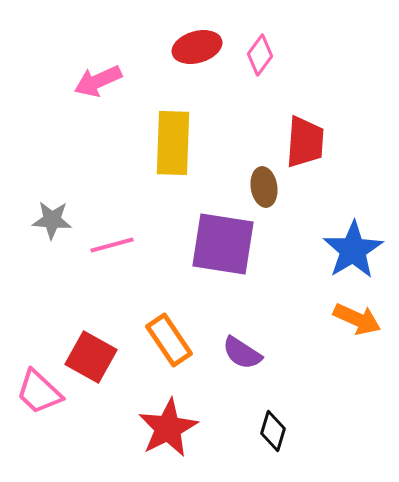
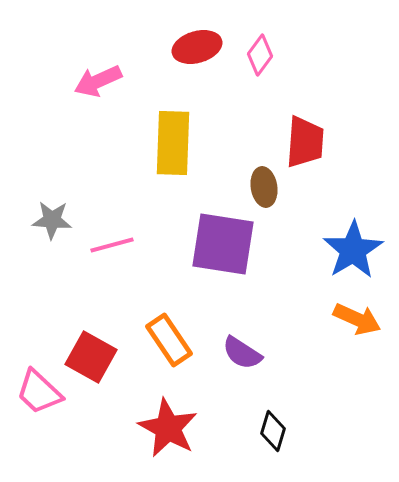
red star: rotated 16 degrees counterclockwise
